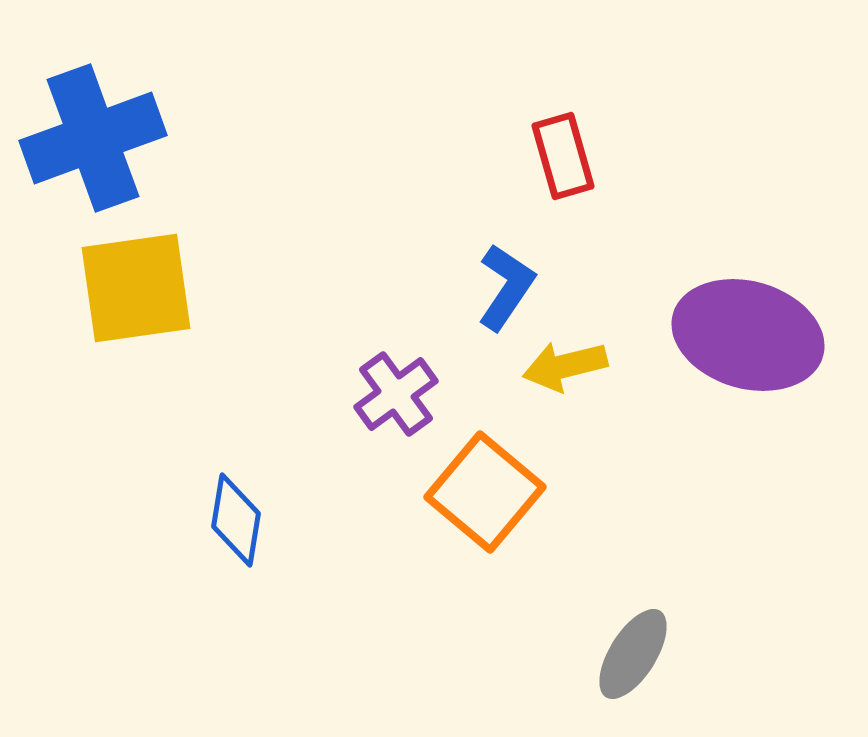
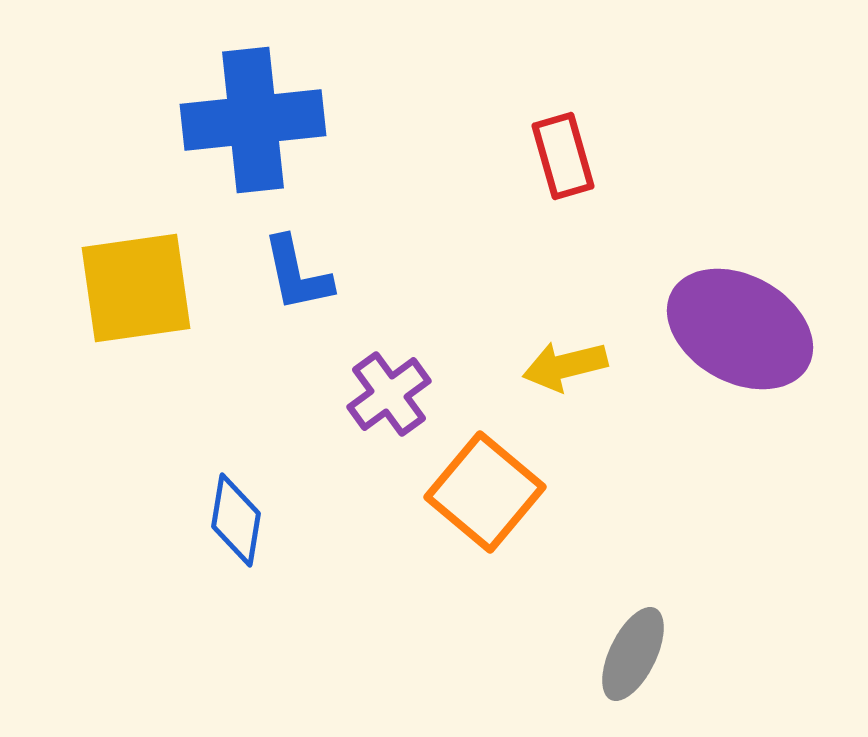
blue cross: moved 160 px right, 18 px up; rotated 14 degrees clockwise
blue L-shape: moved 209 px left, 13 px up; rotated 134 degrees clockwise
purple ellipse: moved 8 px left, 6 px up; rotated 13 degrees clockwise
purple cross: moved 7 px left
gray ellipse: rotated 6 degrees counterclockwise
